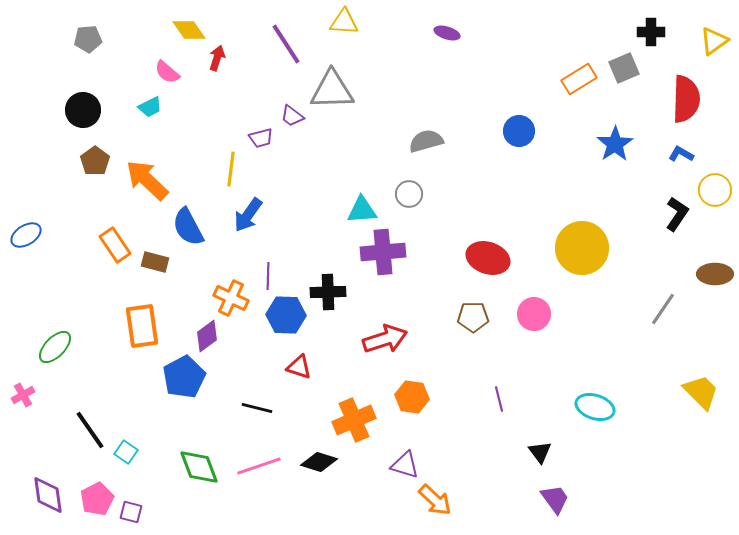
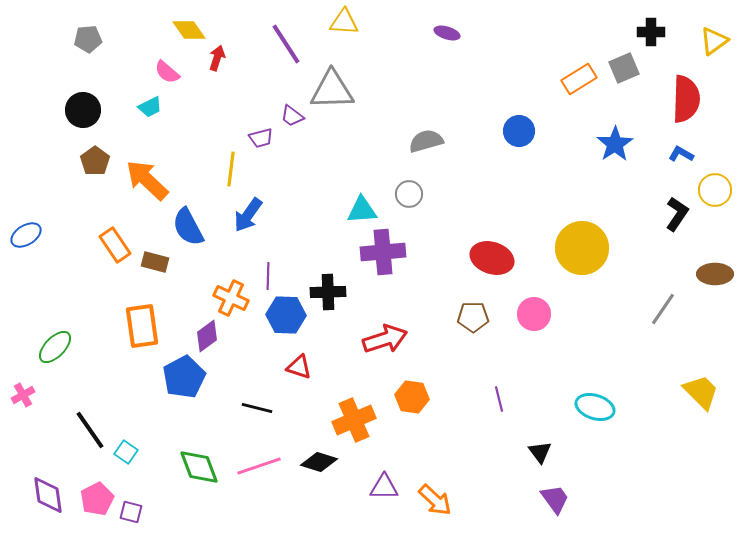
red ellipse at (488, 258): moved 4 px right
purple triangle at (405, 465): moved 21 px left, 22 px down; rotated 16 degrees counterclockwise
